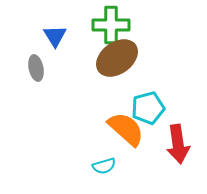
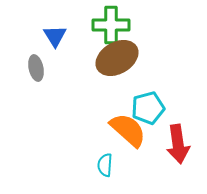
brown ellipse: rotated 6 degrees clockwise
orange semicircle: moved 2 px right, 1 px down
cyan semicircle: moved 1 px right, 1 px up; rotated 110 degrees clockwise
